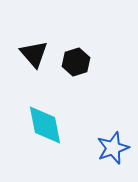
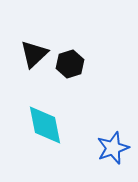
black triangle: rotated 28 degrees clockwise
black hexagon: moved 6 px left, 2 px down
